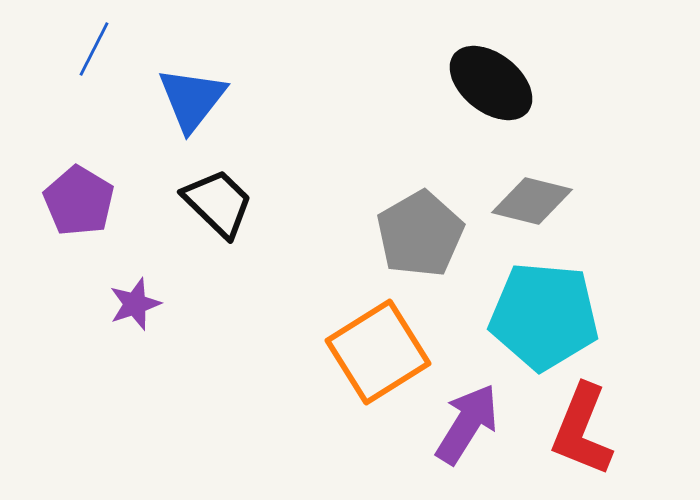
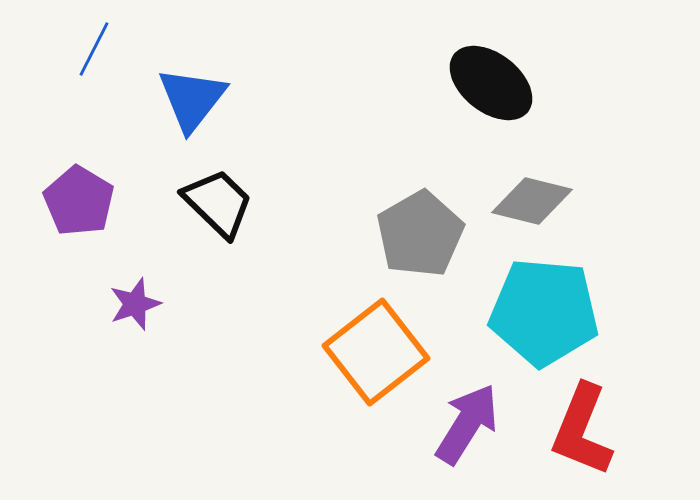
cyan pentagon: moved 4 px up
orange square: moved 2 px left; rotated 6 degrees counterclockwise
